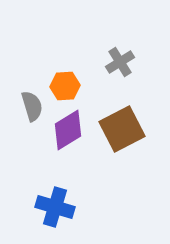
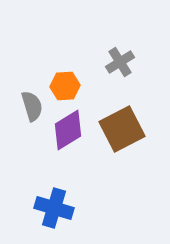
blue cross: moved 1 px left, 1 px down
